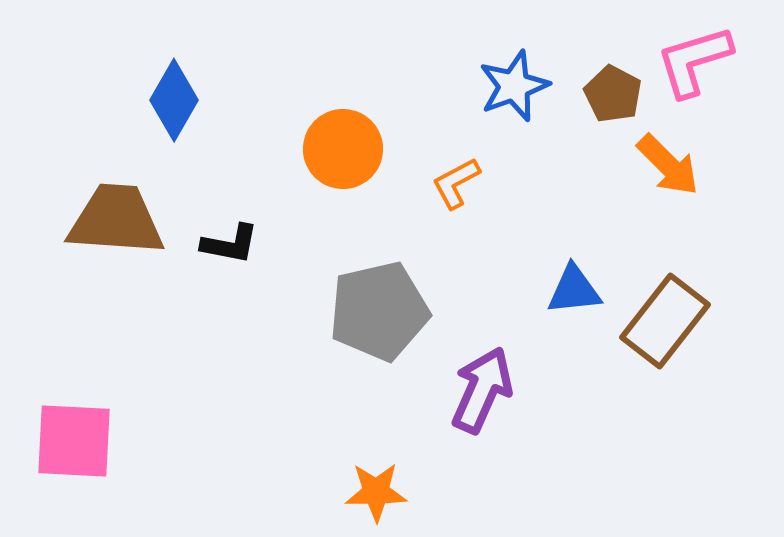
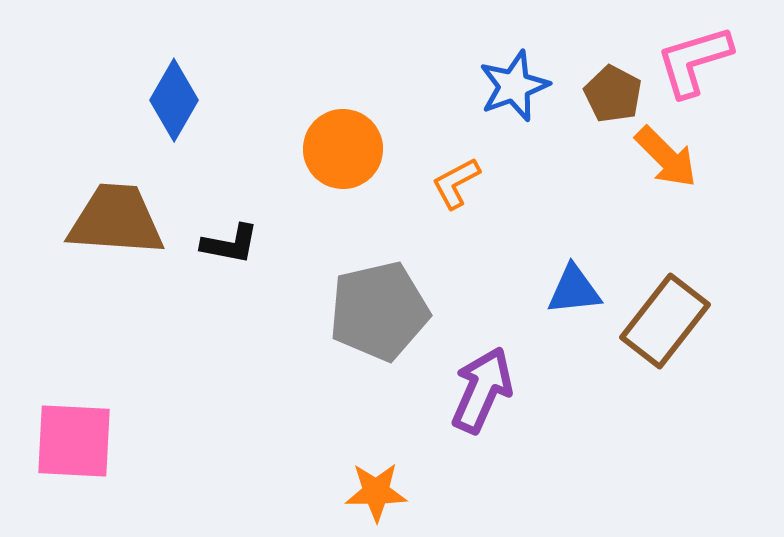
orange arrow: moved 2 px left, 8 px up
